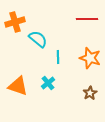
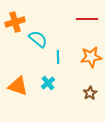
orange star: moved 1 px right, 1 px up; rotated 25 degrees counterclockwise
